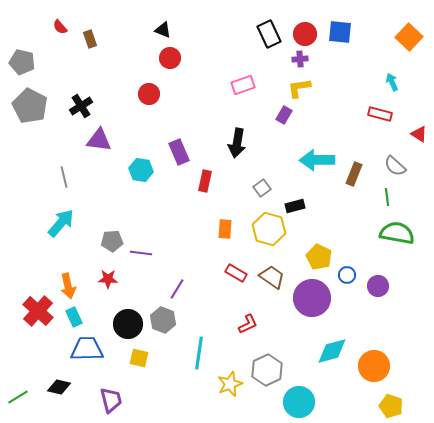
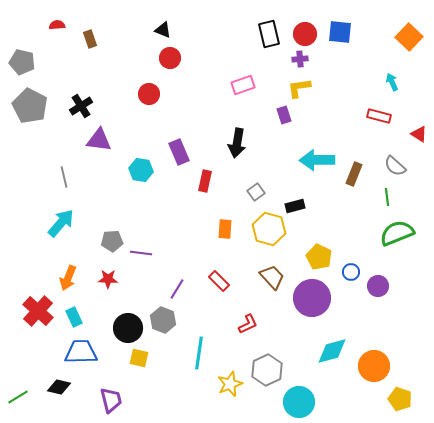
red semicircle at (60, 27): moved 3 px left, 2 px up; rotated 126 degrees clockwise
black rectangle at (269, 34): rotated 12 degrees clockwise
red rectangle at (380, 114): moved 1 px left, 2 px down
purple rectangle at (284, 115): rotated 48 degrees counterclockwise
gray square at (262, 188): moved 6 px left, 4 px down
green semicircle at (397, 233): rotated 32 degrees counterclockwise
red rectangle at (236, 273): moved 17 px left, 8 px down; rotated 15 degrees clockwise
blue circle at (347, 275): moved 4 px right, 3 px up
brown trapezoid at (272, 277): rotated 12 degrees clockwise
orange arrow at (68, 286): moved 8 px up; rotated 35 degrees clockwise
black circle at (128, 324): moved 4 px down
blue trapezoid at (87, 349): moved 6 px left, 3 px down
yellow pentagon at (391, 406): moved 9 px right, 7 px up
